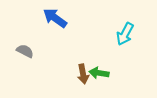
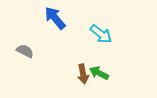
blue arrow: rotated 15 degrees clockwise
cyan arrow: moved 24 px left; rotated 80 degrees counterclockwise
green arrow: rotated 18 degrees clockwise
